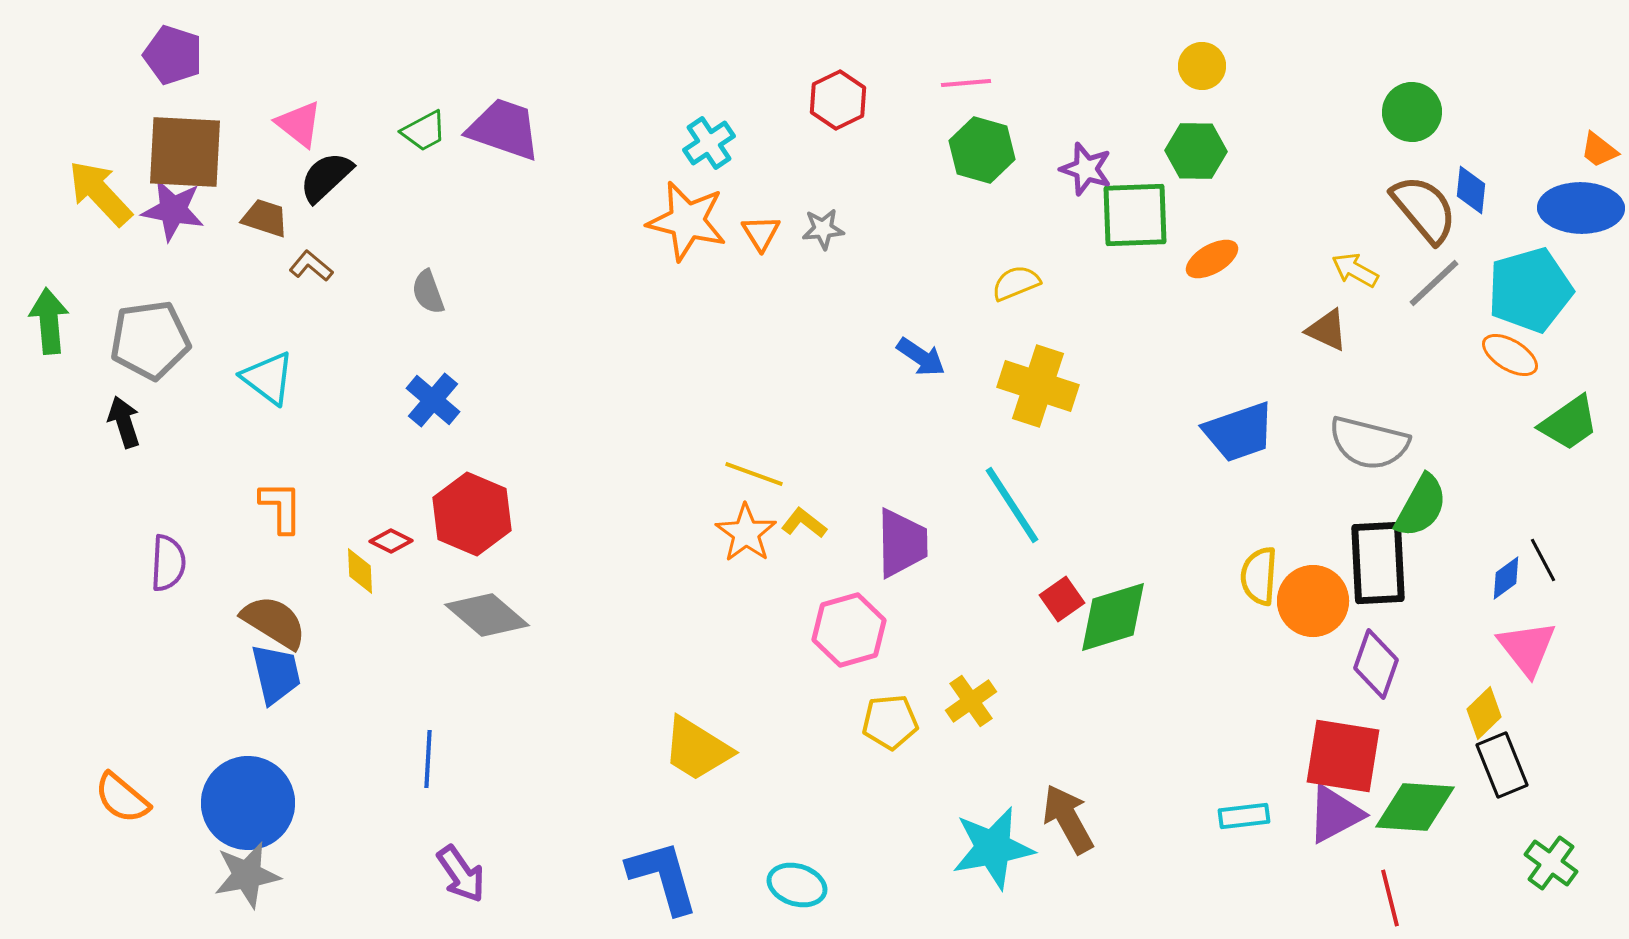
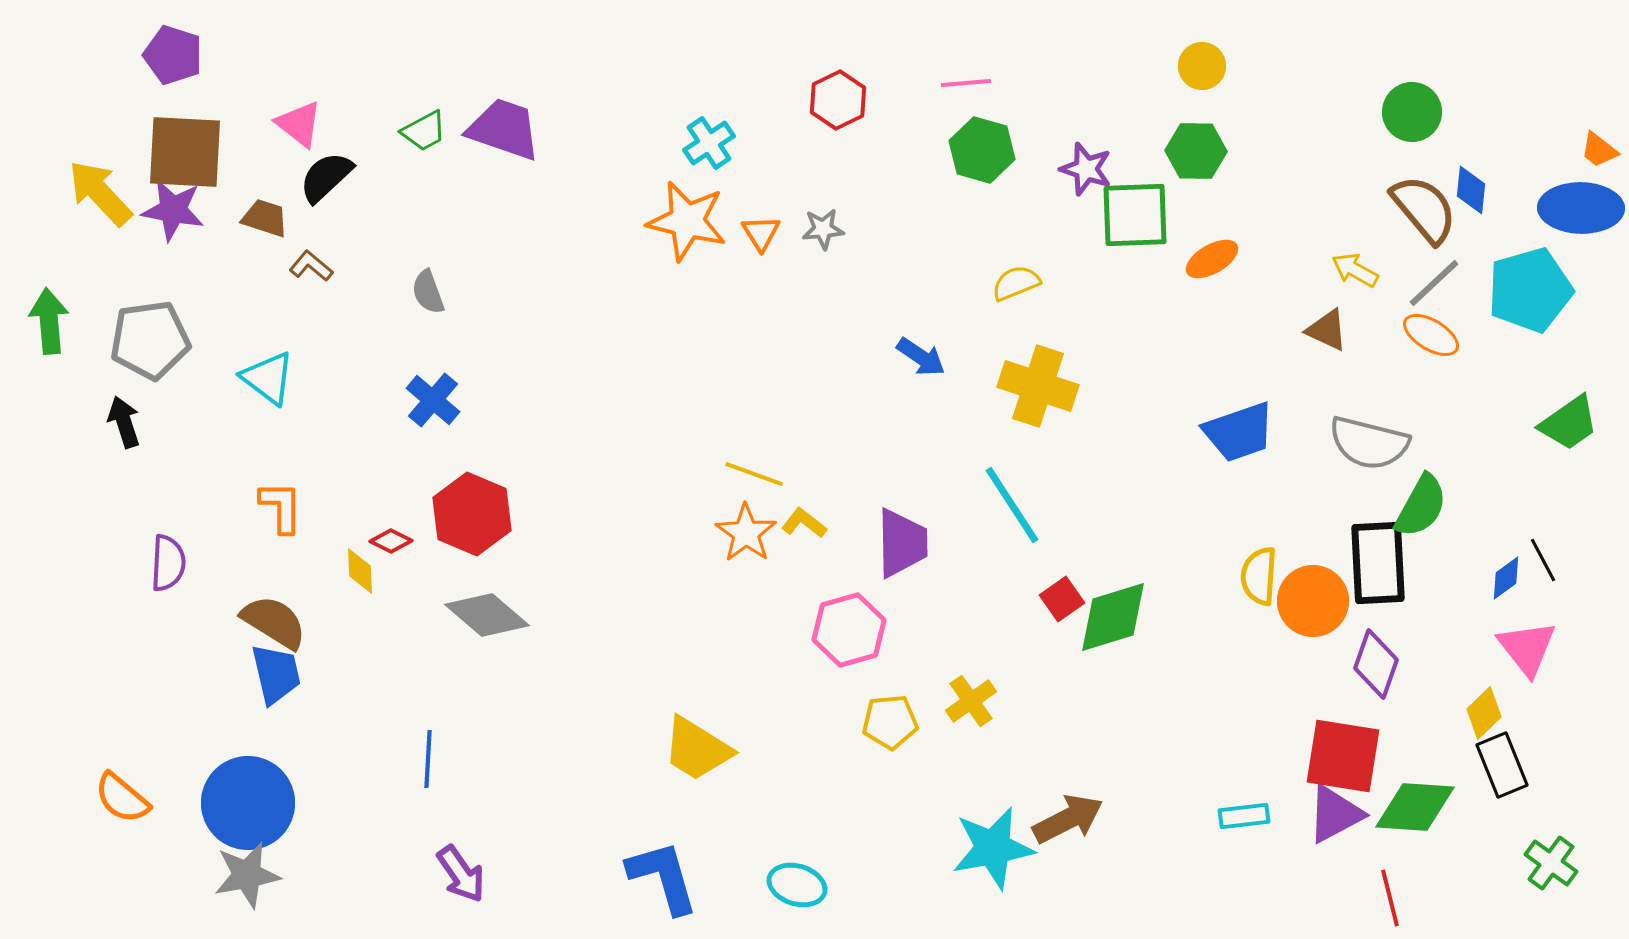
orange ellipse at (1510, 355): moved 79 px left, 20 px up
brown arrow at (1068, 819): rotated 92 degrees clockwise
